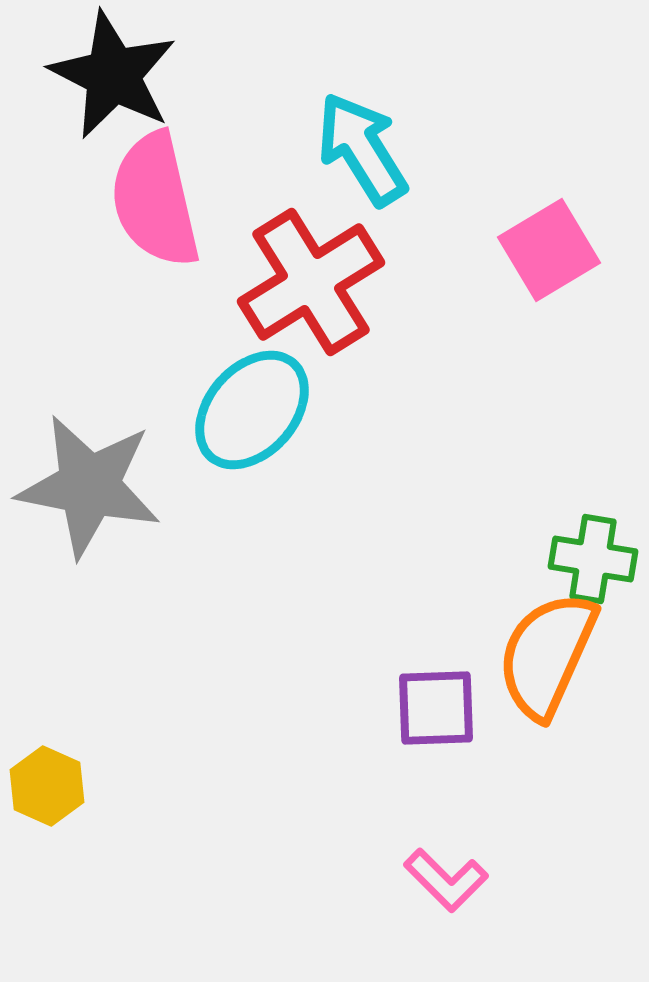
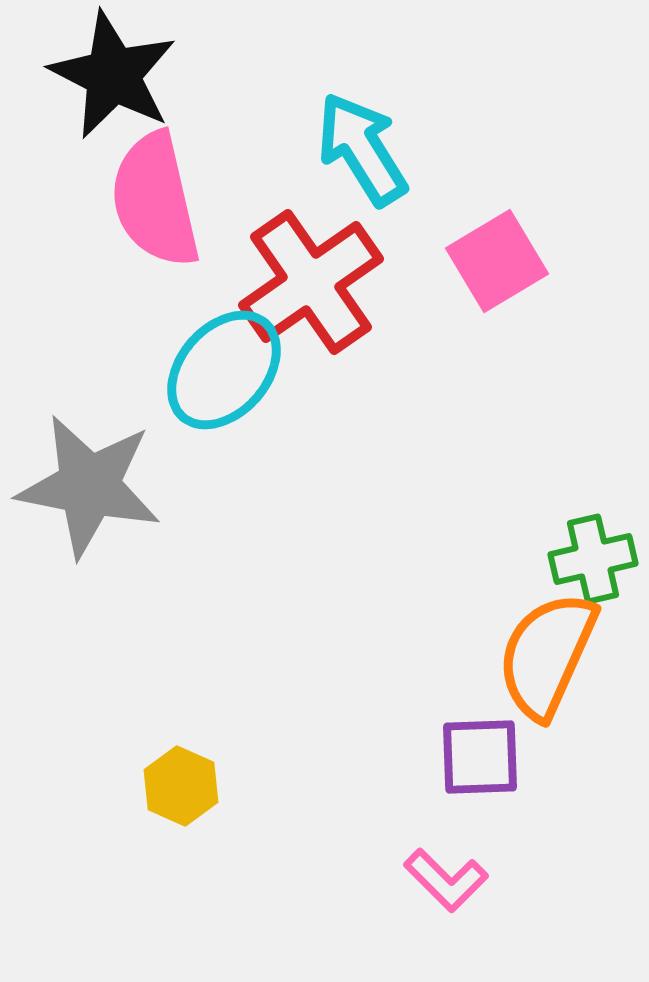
pink square: moved 52 px left, 11 px down
red cross: rotated 3 degrees counterclockwise
cyan ellipse: moved 28 px left, 40 px up
green cross: rotated 22 degrees counterclockwise
purple square: moved 44 px right, 49 px down
yellow hexagon: moved 134 px right
